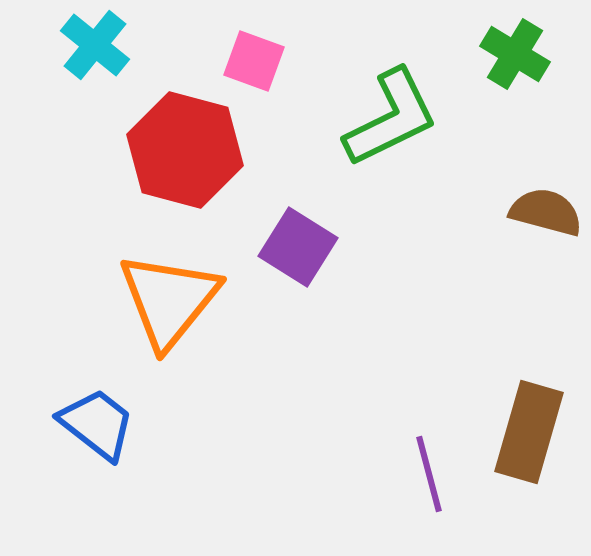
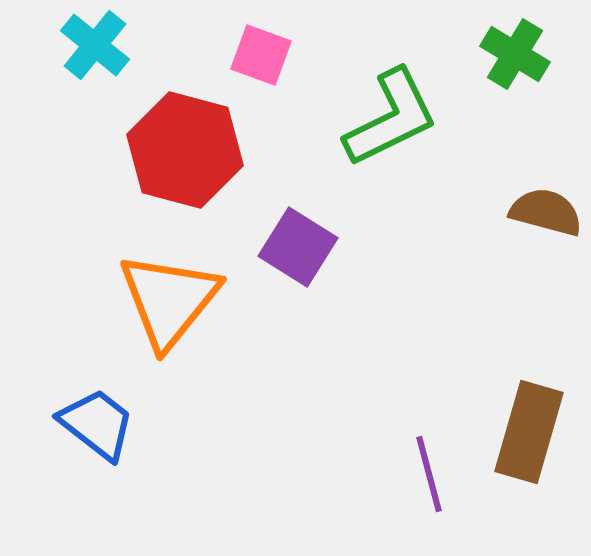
pink square: moved 7 px right, 6 px up
